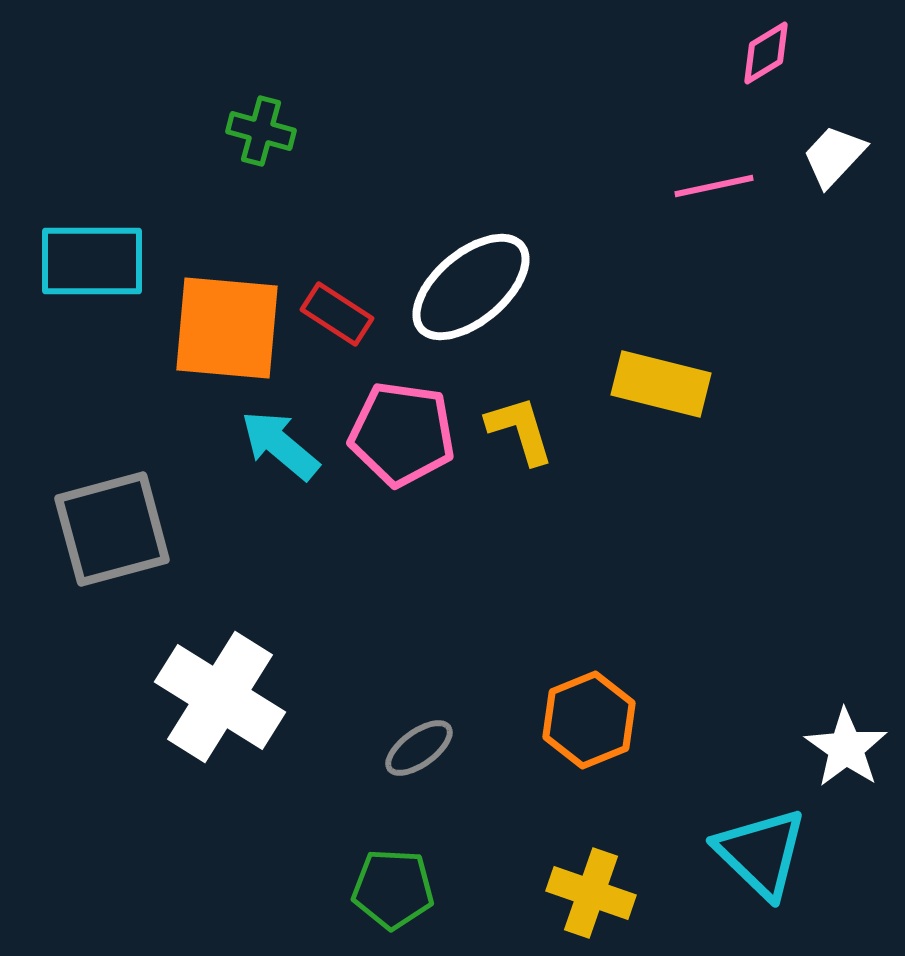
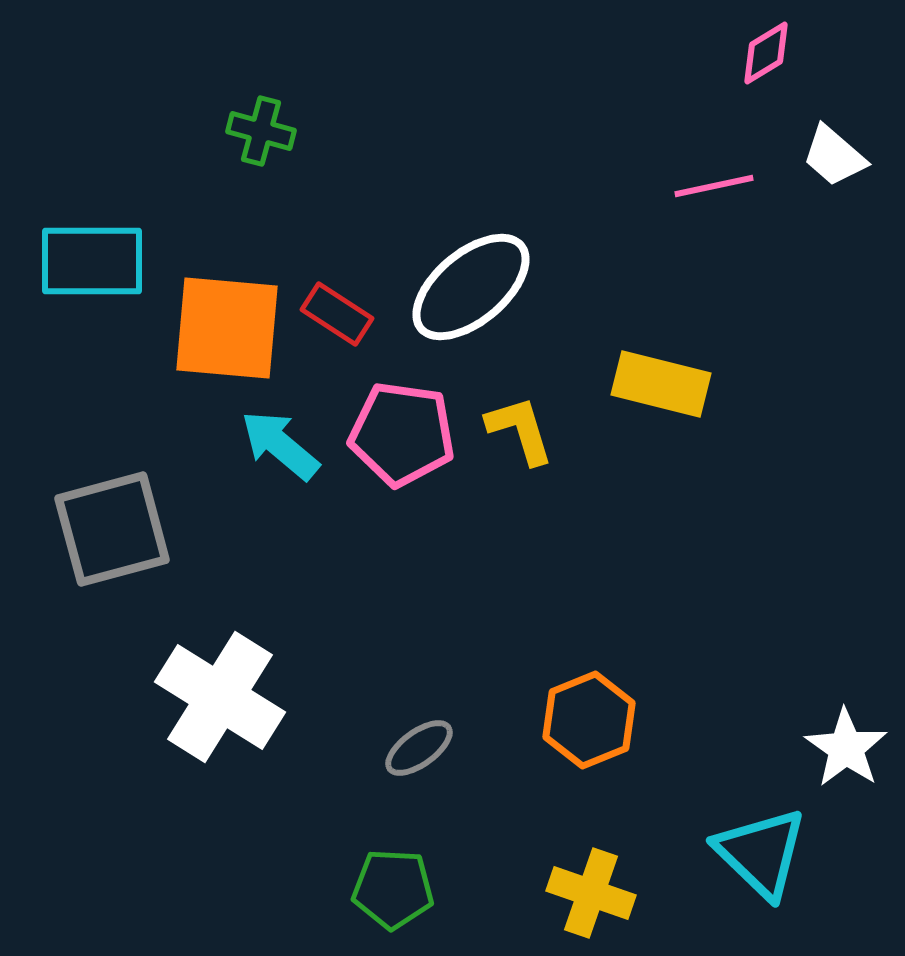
white trapezoid: rotated 92 degrees counterclockwise
